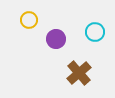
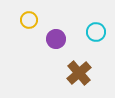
cyan circle: moved 1 px right
